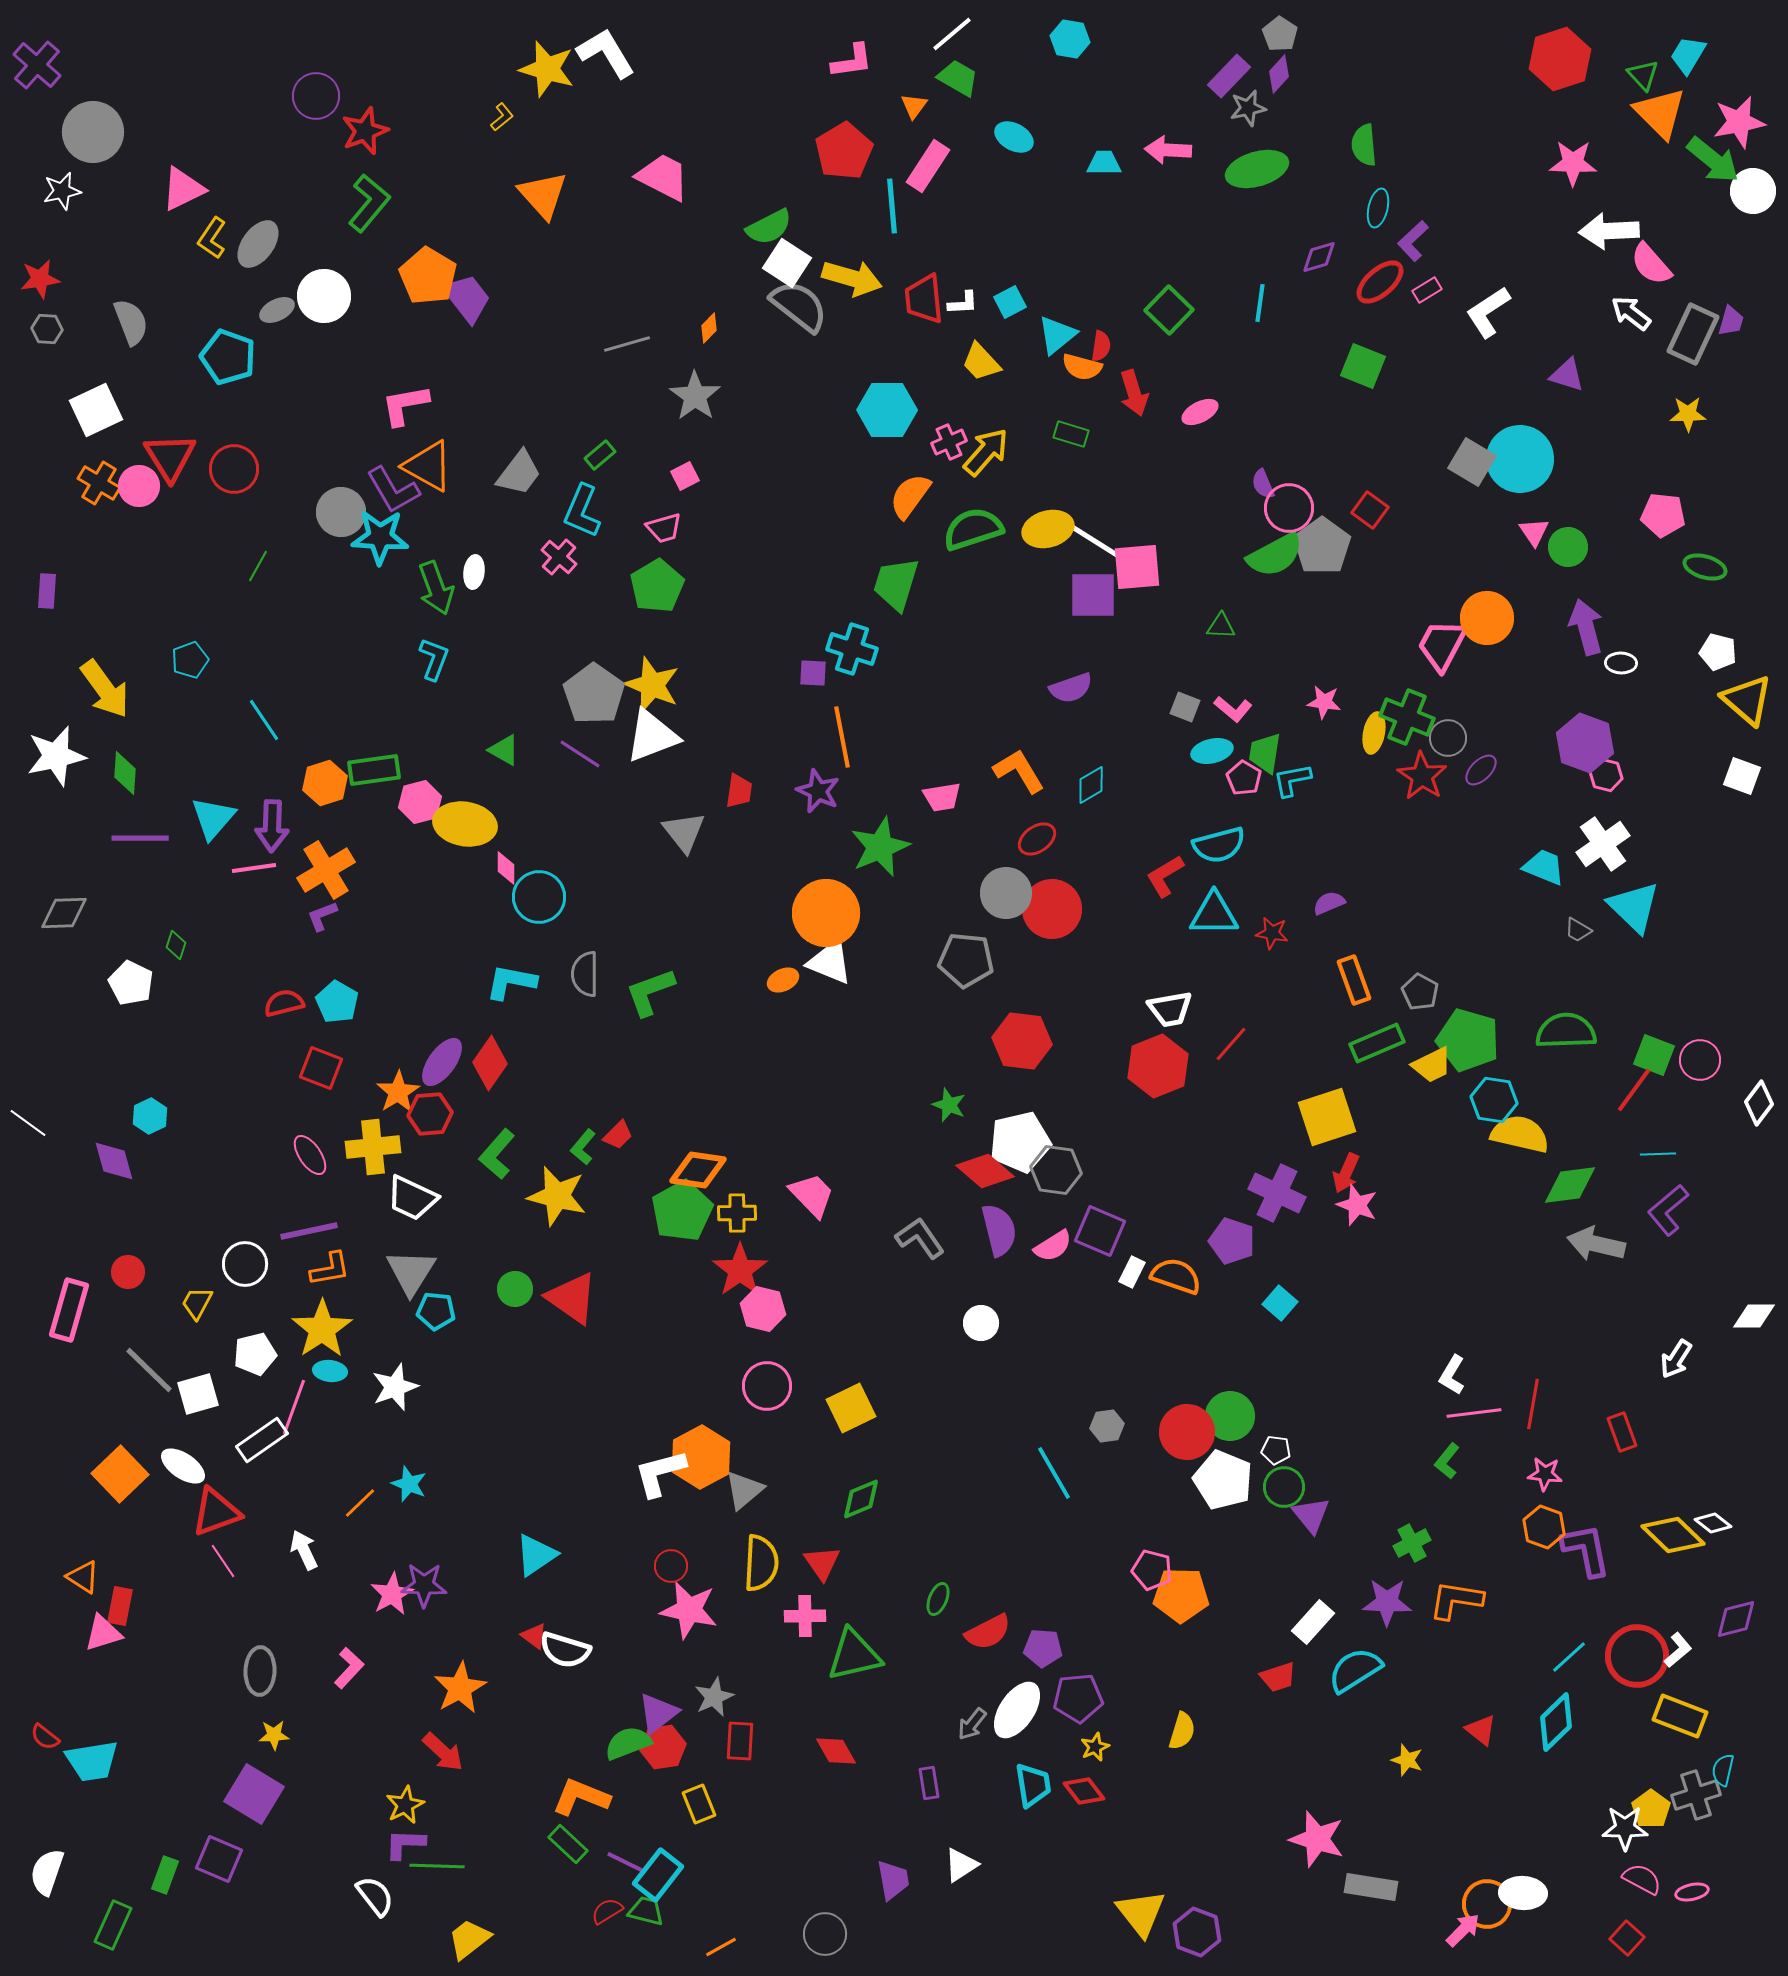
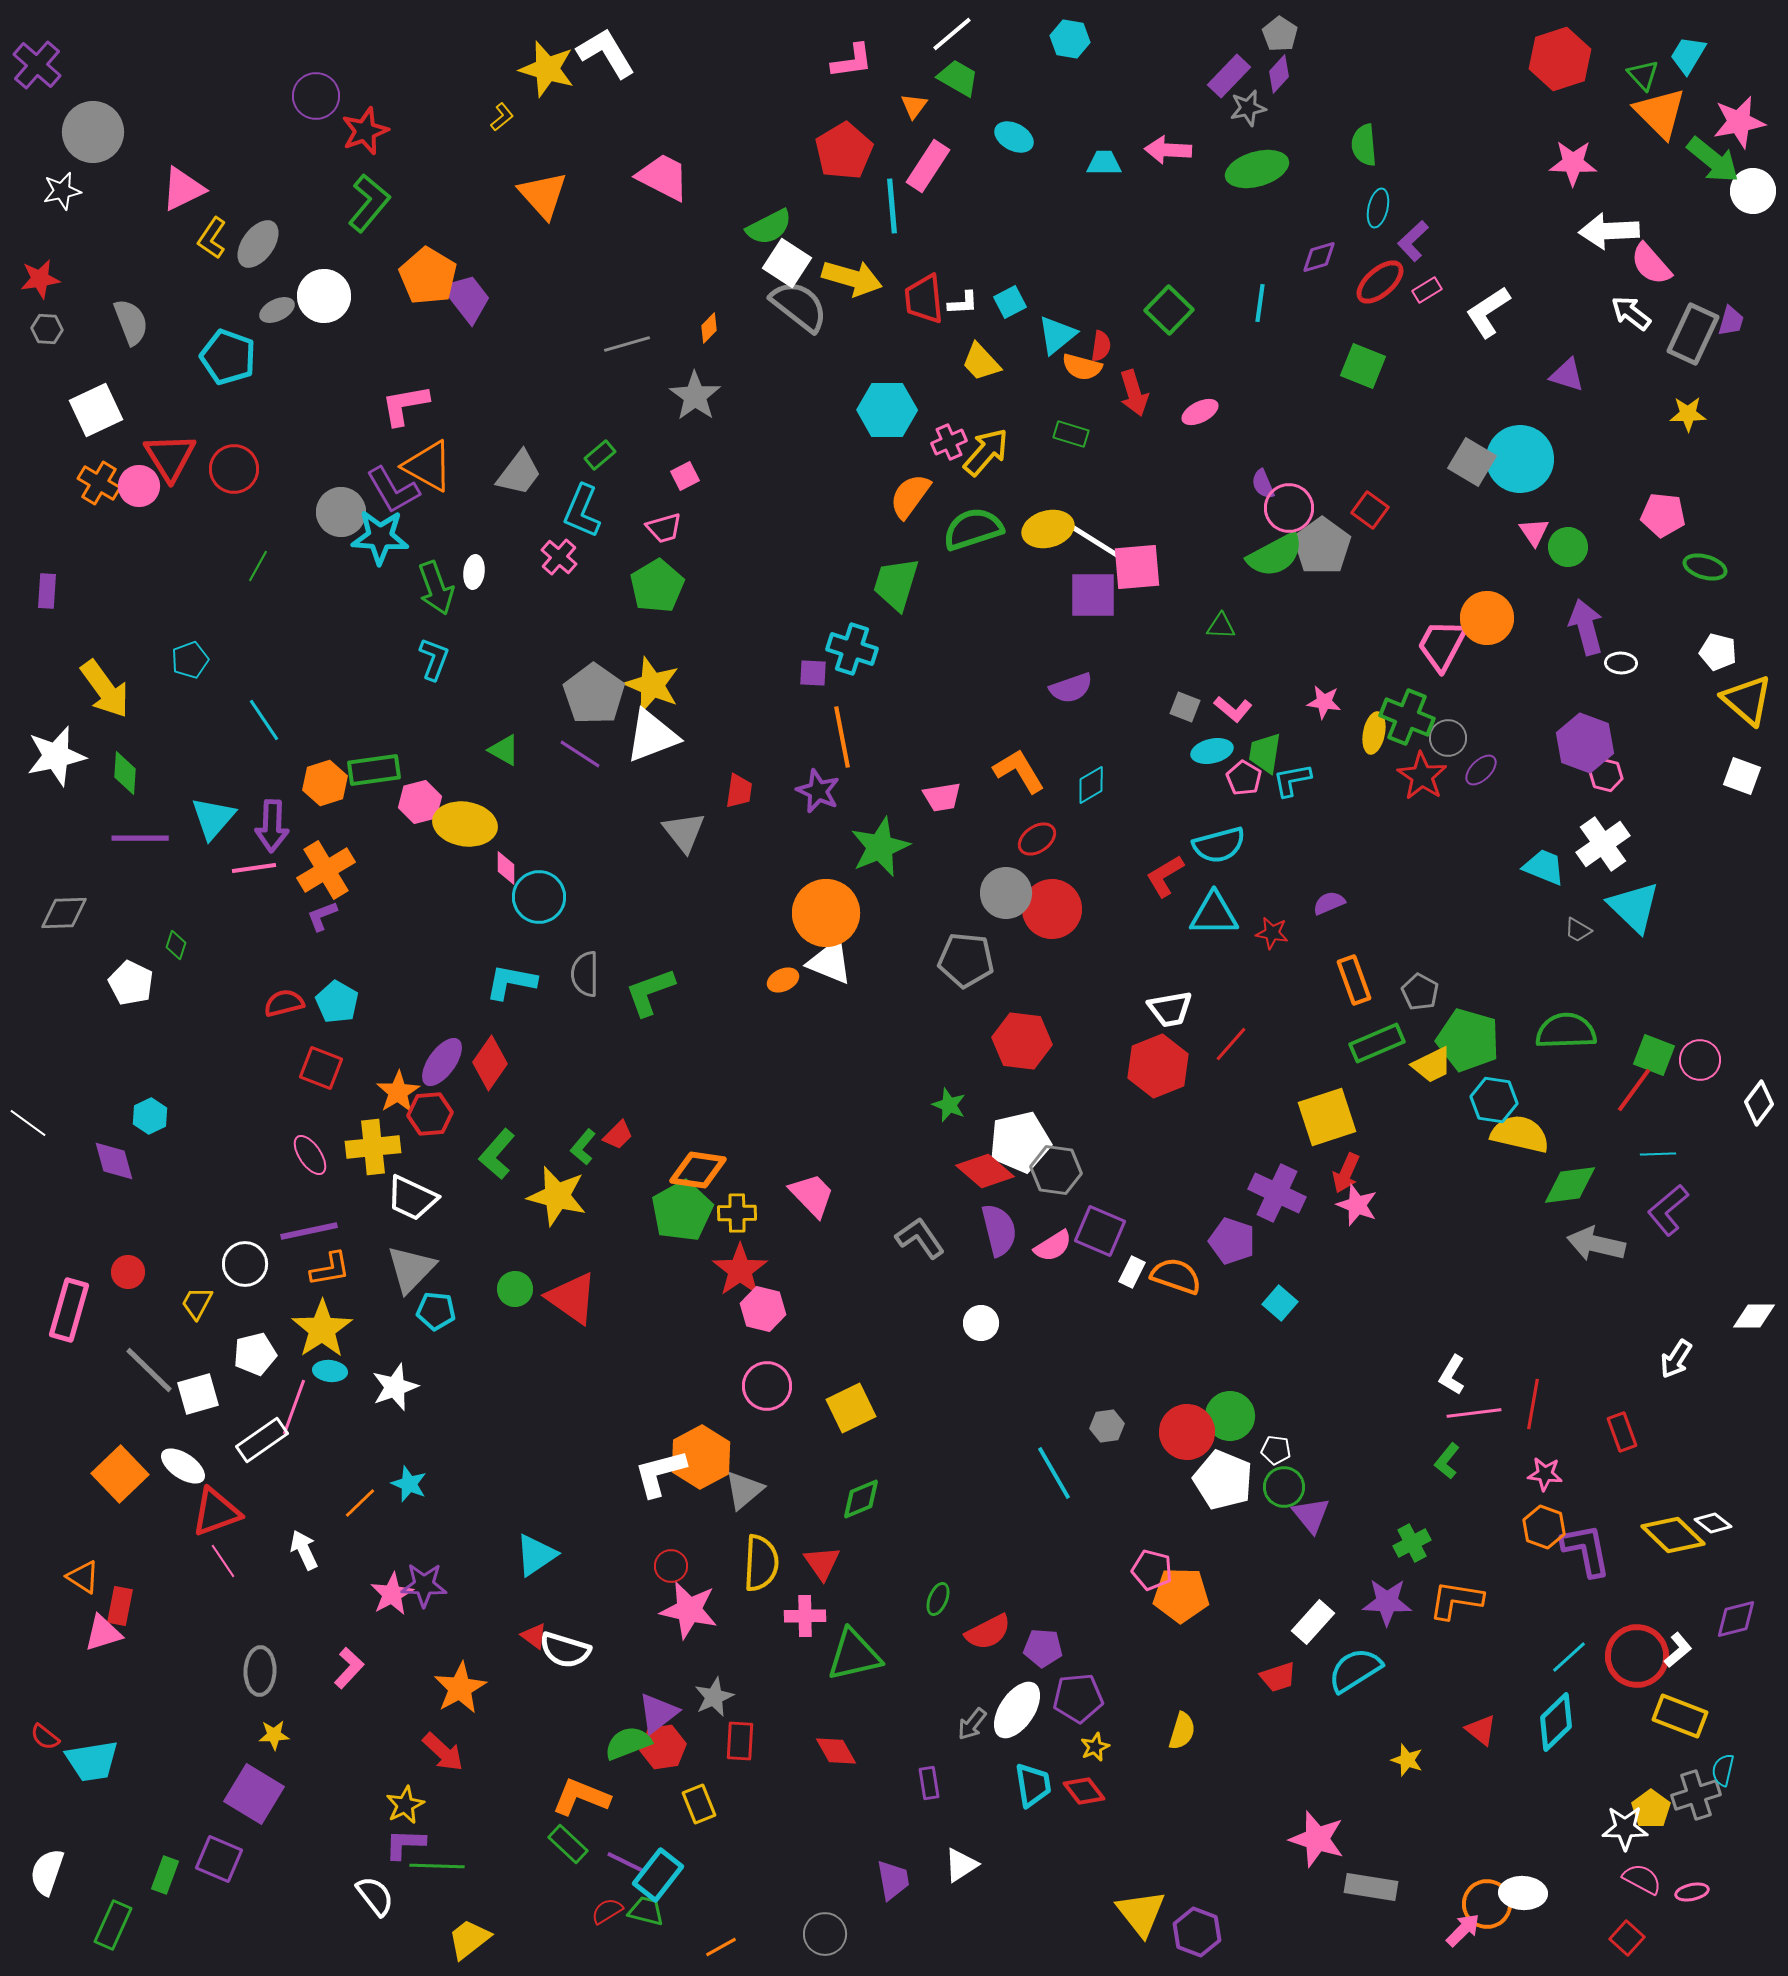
gray triangle at (411, 1272): moved 3 px up; rotated 12 degrees clockwise
